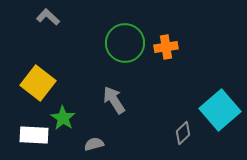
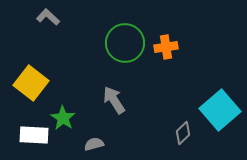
yellow square: moved 7 px left
